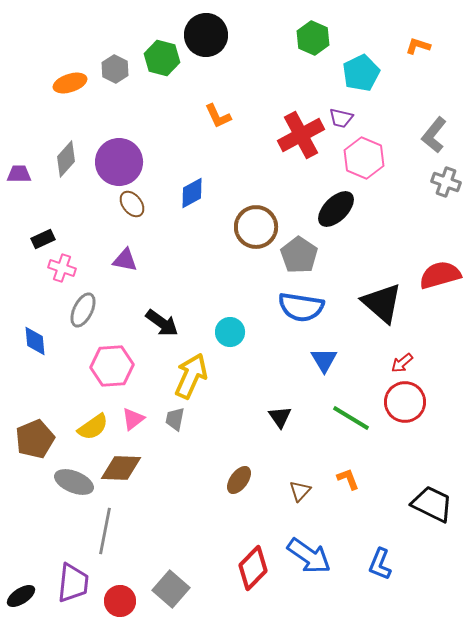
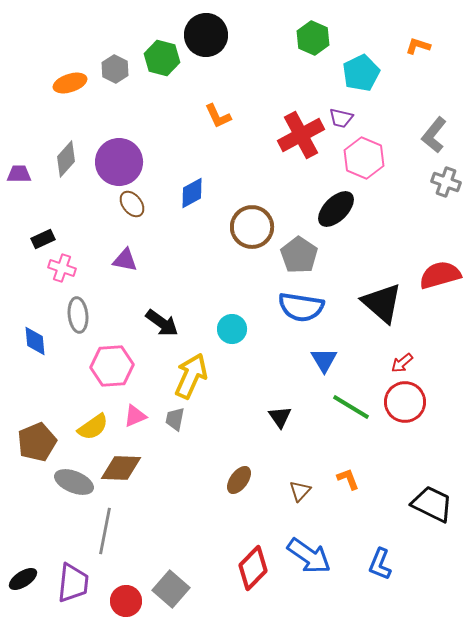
brown circle at (256, 227): moved 4 px left
gray ellipse at (83, 310): moved 5 px left, 5 px down; rotated 32 degrees counterclockwise
cyan circle at (230, 332): moved 2 px right, 3 px up
green line at (351, 418): moved 11 px up
pink triangle at (133, 419): moved 2 px right, 3 px up; rotated 15 degrees clockwise
brown pentagon at (35, 439): moved 2 px right, 3 px down
black ellipse at (21, 596): moved 2 px right, 17 px up
red circle at (120, 601): moved 6 px right
